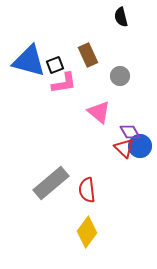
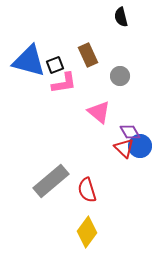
gray rectangle: moved 2 px up
red semicircle: rotated 10 degrees counterclockwise
